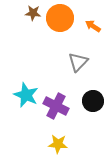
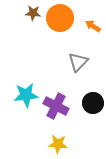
cyan star: rotated 30 degrees counterclockwise
black circle: moved 2 px down
